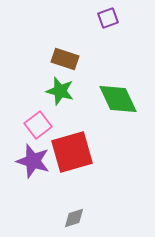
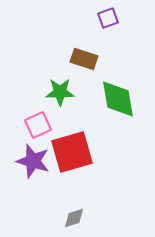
brown rectangle: moved 19 px right
green star: moved 1 px down; rotated 16 degrees counterclockwise
green diamond: rotated 15 degrees clockwise
pink square: rotated 12 degrees clockwise
